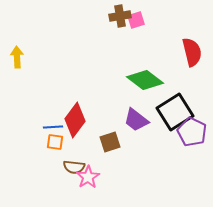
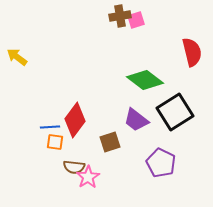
yellow arrow: rotated 50 degrees counterclockwise
blue line: moved 3 px left
purple pentagon: moved 31 px left, 31 px down
